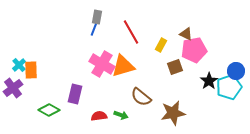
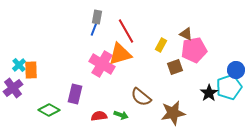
red line: moved 5 px left, 1 px up
orange triangle: moved 3 px left, 12 px up
blue circle: moved 1 px up
black star: moved 12 px down
